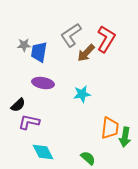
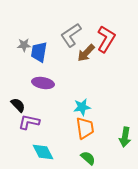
cyan star: moved 13 px down
black semicircle: rotated 91 degrees counterclockwise
orange trapezoid: moved 25 px left; rotated 15 degrees counterclockwise
